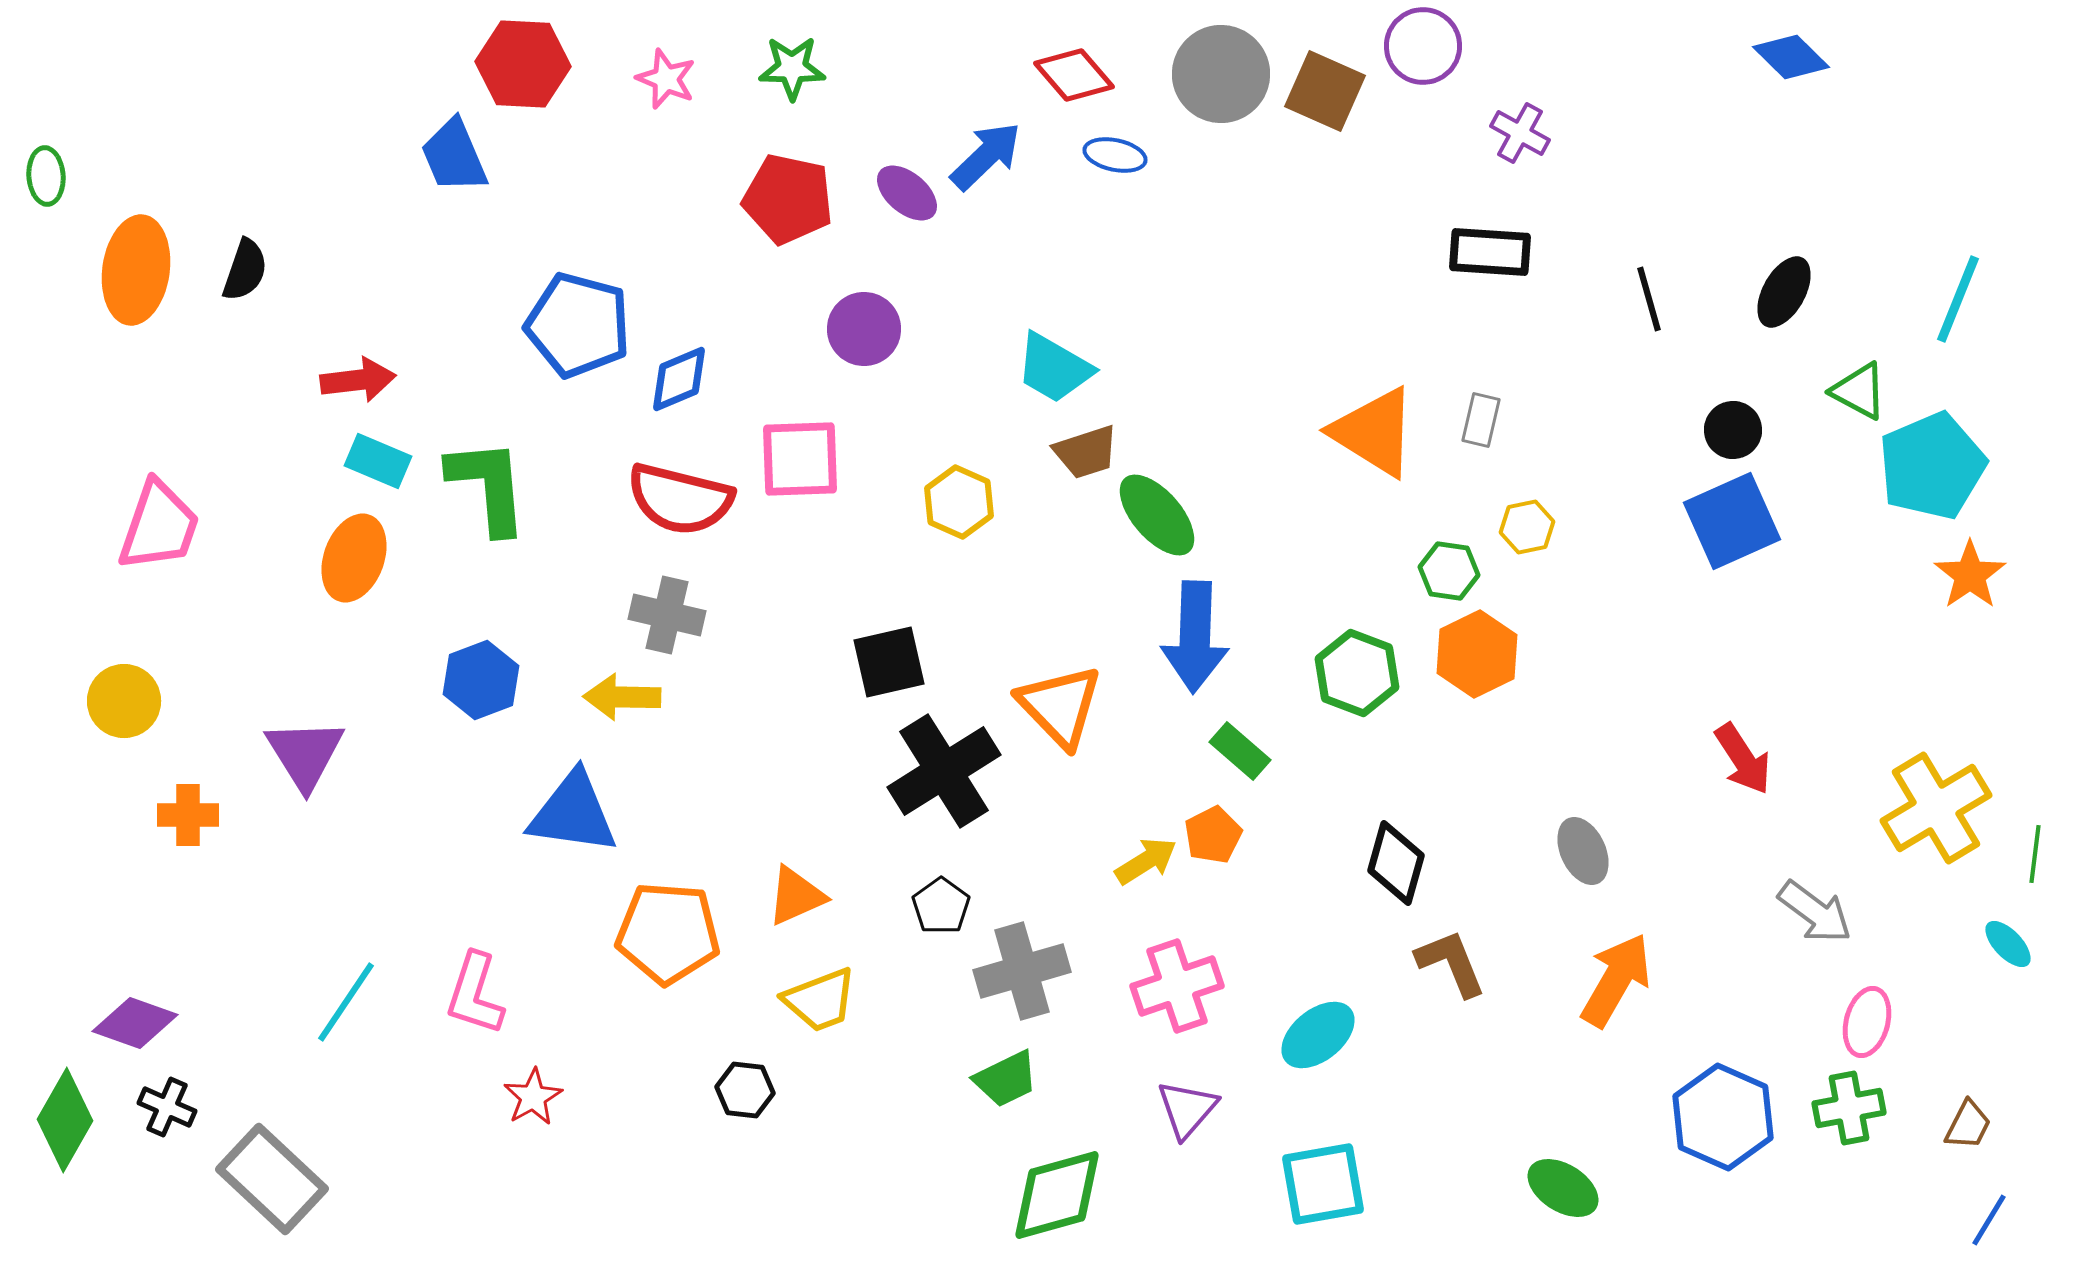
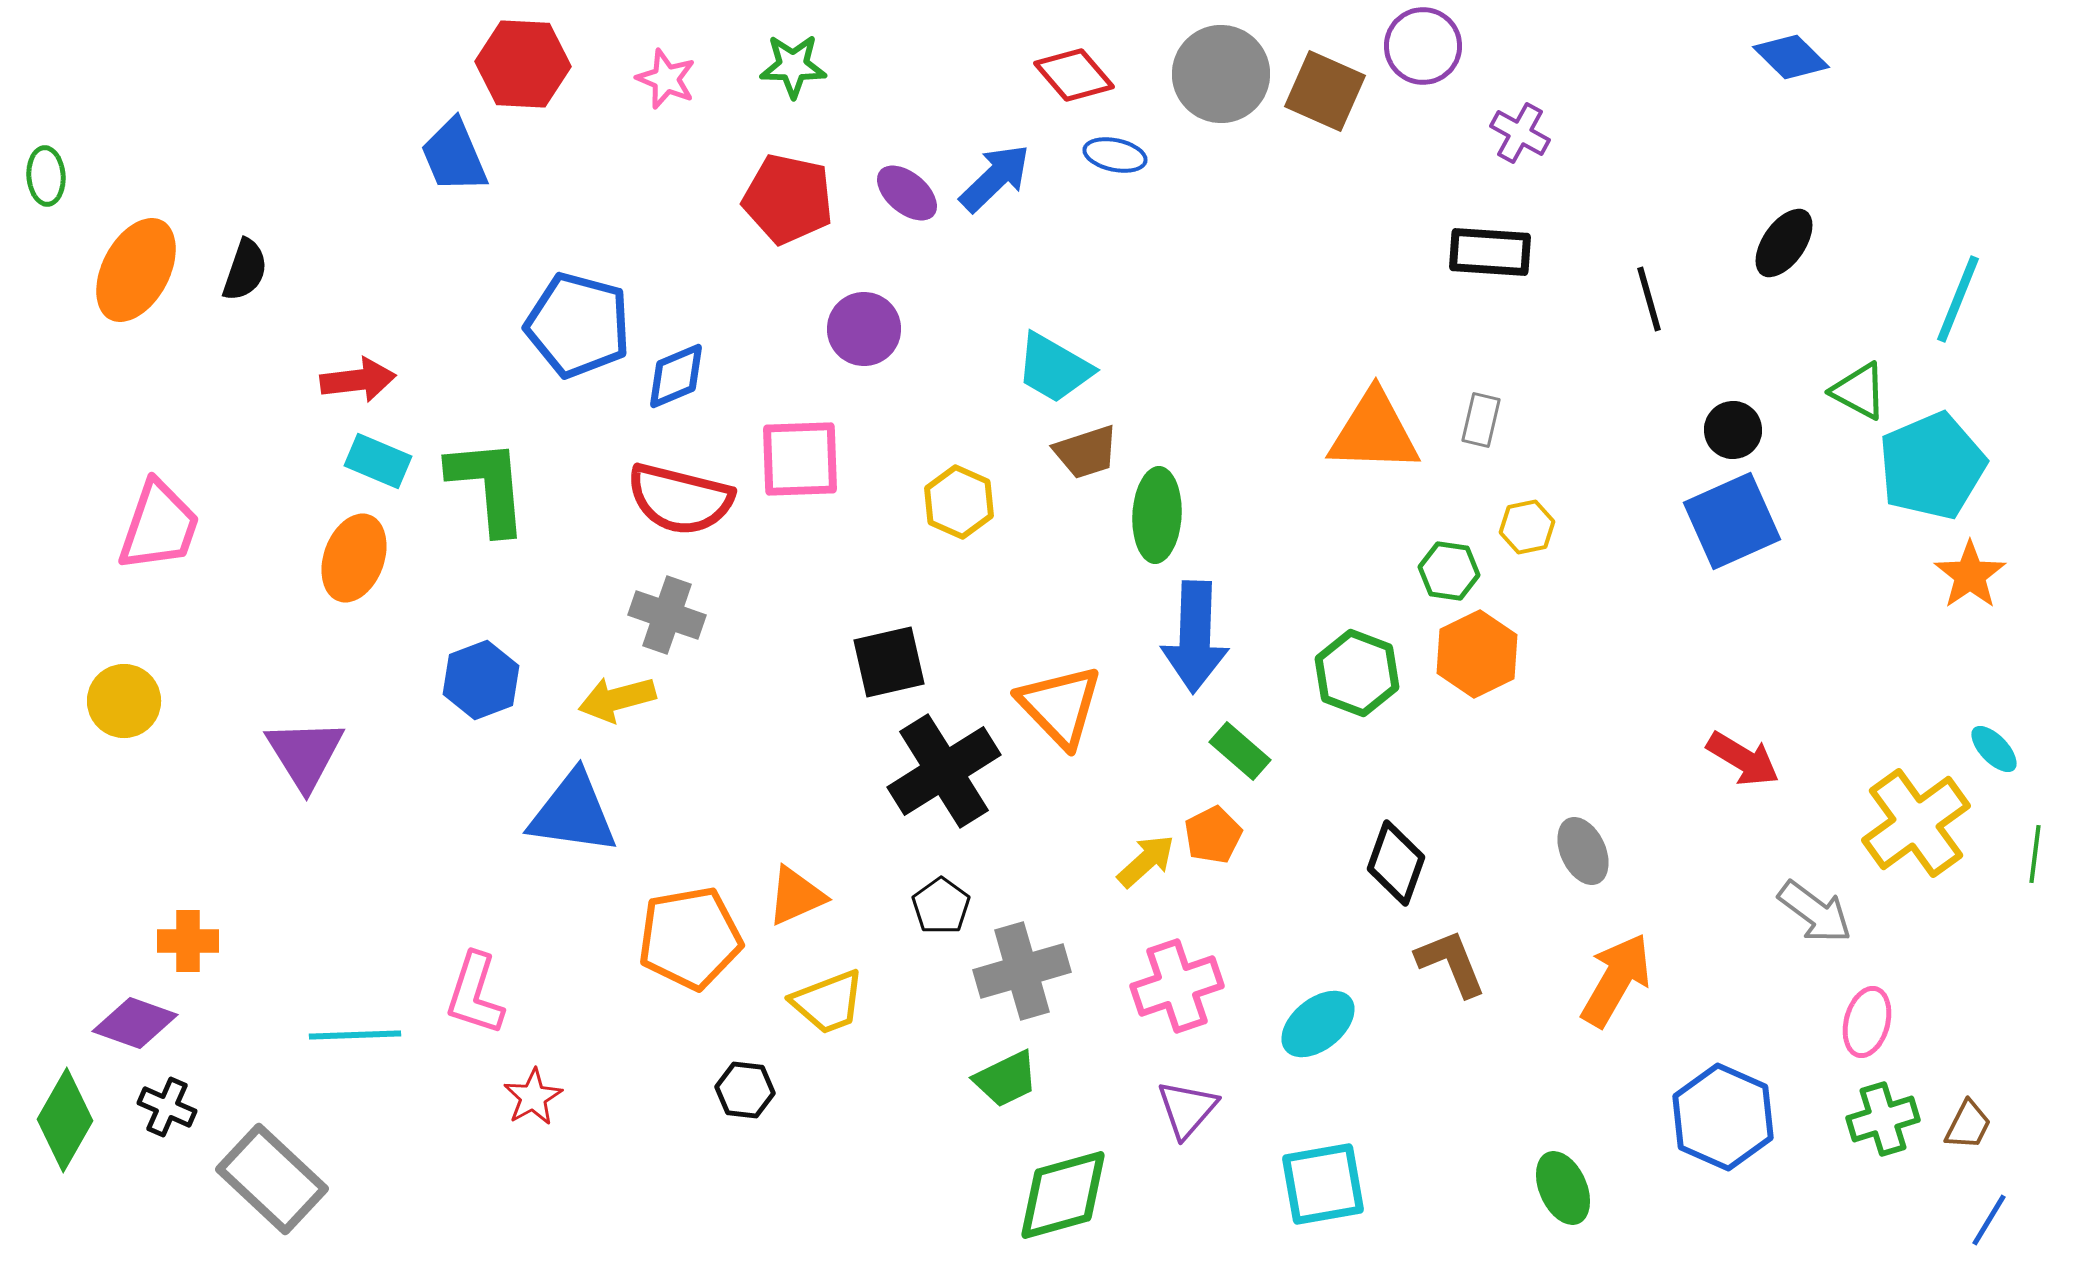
green star at (792, 68): moved 1 px right, 2 px up
blue arrow at (986, 156): moved 9 px right, 22 px down
orange ellipse at (136, 270): rotated 20 degrees clockwise
black ellipse at (1784, 292): moved 49 px up; rotated 6 degrees clockwise
blue diamond at (679, 379): moved 3 px left, 3 px up
orange triangle at (1374, 432): rotated 30 degrees counterclockwise
green ellipse at (1157, 515): rotated 44 degrees clockwise
gray cross at (667, 615): rotated 6 degrees clockwise
yellow arrow at (622, 697): moved 5 px left, 2 px down; rotated 16 degrees counterclockwise
red arrow at (1743, 759): rotated 26 degrees counterclockwise
yellow cross at (1936, 808): moved 20 px left, 15 px down; rotated 5 degrees counterclockwise
orange cross at (188, 815): moved 126 px down
yellow arrow at (1146, 861): rotated 10 degrees counterclockwise
black diamond at (1396, 863): rotated 4 degrees clockwise
orange pentagon at (668, 933): moved 22 px right, 5 px down; rotated 14 degrees counterclockwise
cyan ellipse at (2008, 944): moved 14 px left, 195 px up
yellow trapezoid at (820, 1000): moved 8 px right, 2 px down
cyan line at (346, 1002): moved 9 px right, 33 px down; rotated 54 degrees clockwise
cyan ellipse at (1318, 1035): moved 11 px up
green cross at (1849, 1108): moved 34 px right, 11 px down; rotated 6 degrees counterclockwise
green ellipse at (1563, 1188): rotated 34 degrees clockwise
green diamond at (1057, 1195): moved 6 px right
